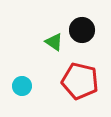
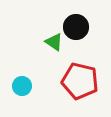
black circle: moved 6 px left, 3 px up
